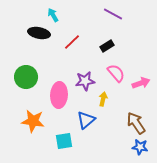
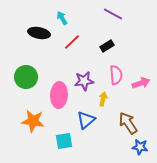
cyan arrow: moved 9 px right, 3 px down
pink semicircle: moved 2 px down; rotated 36 degrees clockwise
purple star: moved 1 px left
brown arrow: moved 8 px left
